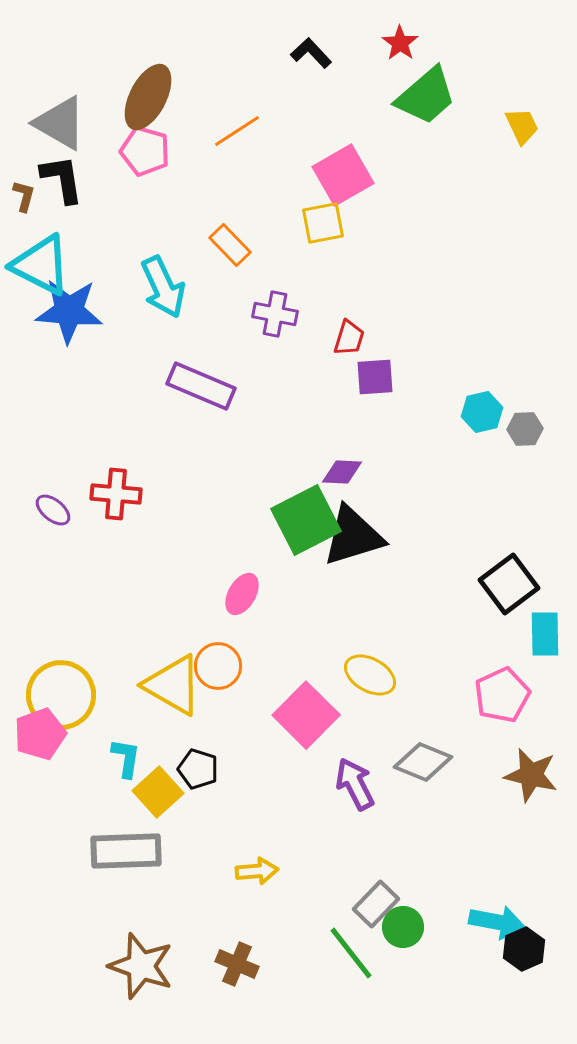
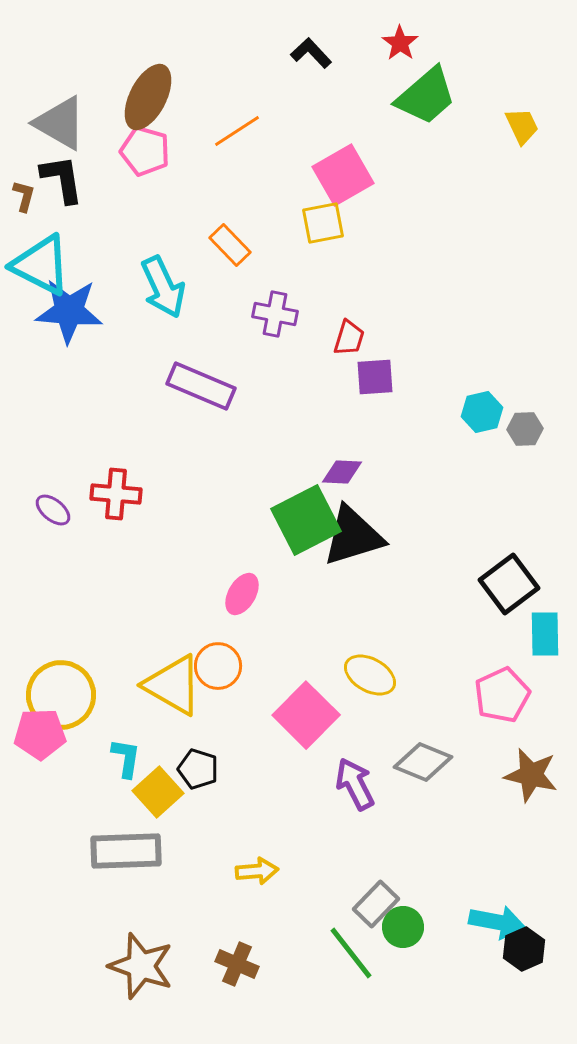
pink pentagon at (40, 734): rotated 18 degrees clockwise
